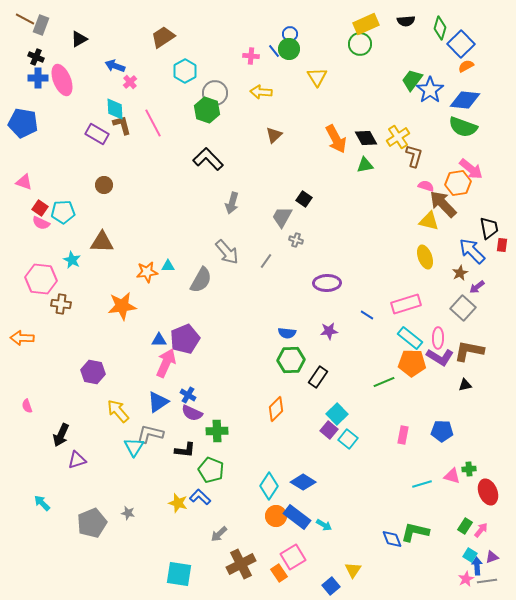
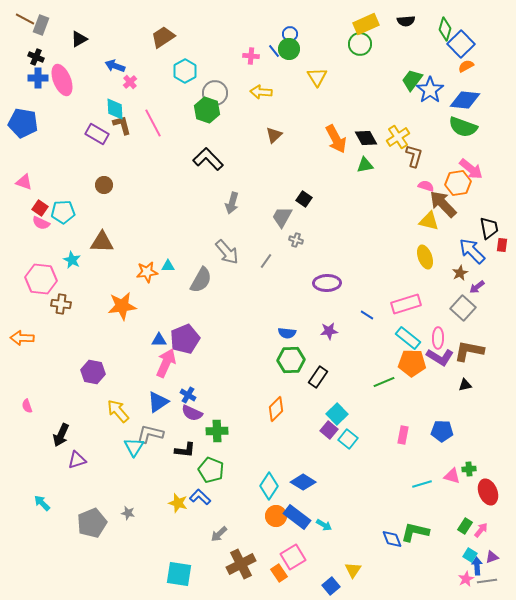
green diamond at (440, 28): moved 5 px right, 1 px down
cyan rectangle at (410, 338): moved 2 px left
